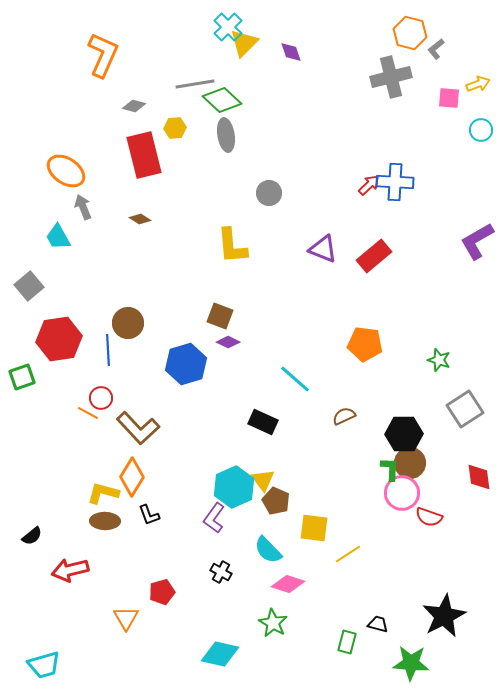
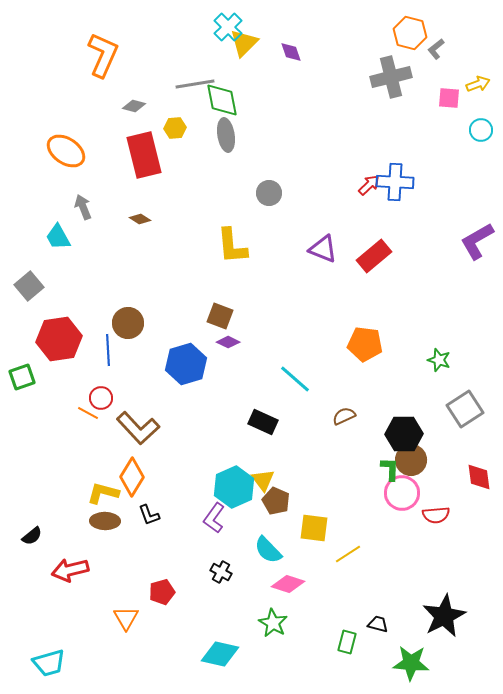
green diamond at (222, 100): rotated 36 degrees clockwise
orange ellipse at (66, 171): moved 20 px up
brown circle at (410, 463): moved 1 px right, 3 px up
red semicircle at (429, 517): moved 7 px right, 2 px up; rotated 24 degrees counterclockwise
cyan trapezoid at (44, 665): moved 5 px right, 2 px up
